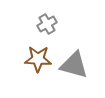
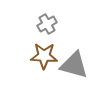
brown star: moved 6 px right, 3 px up
